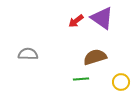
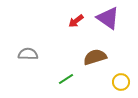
purple triangle: moved 6 px right
green line: moved 15 px left; rotated 28 degrees counterclockwise
